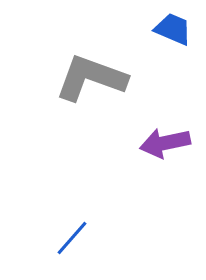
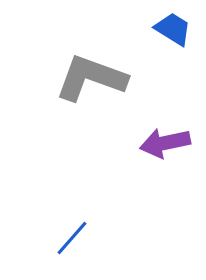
blue trapezoid: rotated 9 degrees clockwise
